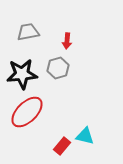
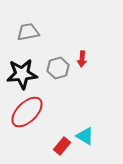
red arrow: moved 15 px right, 18 px down
cyan triangle: rotated 18 degrees clockwise
